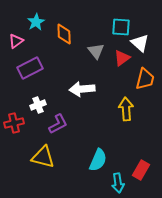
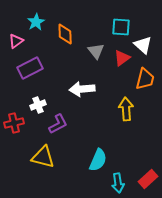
orange diamond: moved 1 px right
white triangle: moved 3 px right, 2 px down
red rectangle: moved 7 px right, 9 px down; rotated 18 degrees clockwise
